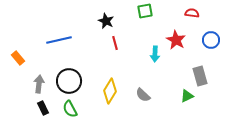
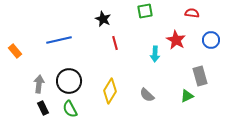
black star: moved 3 px left, 2 px up
orange rectangle: moved 3 px left, 7 px up
gray semicircle: moved 4 px right
